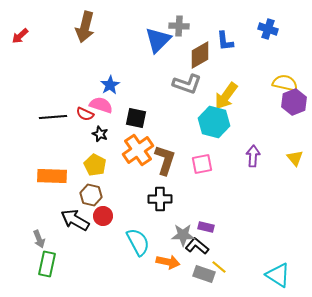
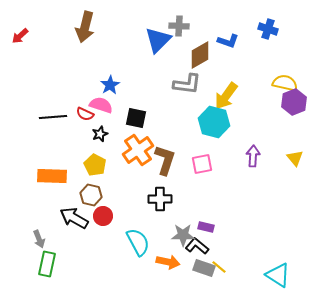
blue L-shape: moved 3 px right; rotated 65 degrees counterclockwise
gray L-shape: rotated 12 degrees counterclockwise
black star: rotated 28 degrees clockwise
black arrow: moved 1 px left, 2 px up
gray rectangle: moved 6 px up
